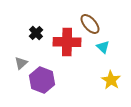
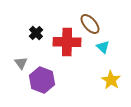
gray triangle: rotated 24 degrees counterclockwise
